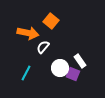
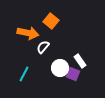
cyan line: moved 2 px left, 1 px down
